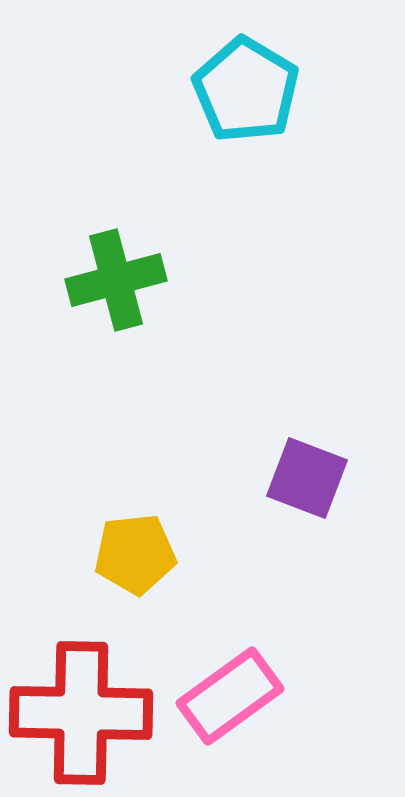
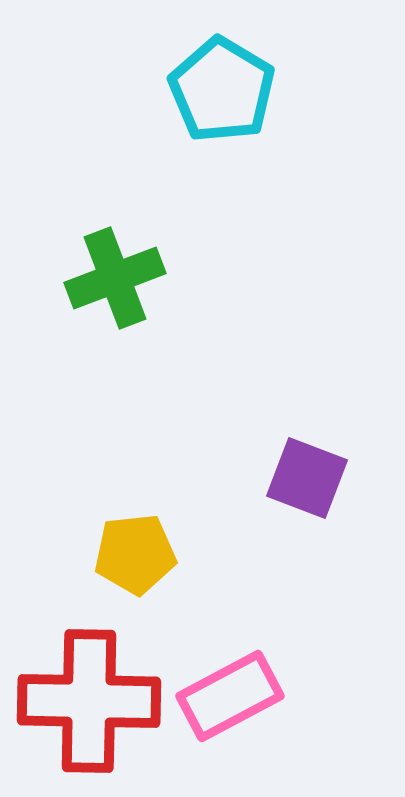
cyan pentagon: moved 24 px left
green cross: moved 1 px left, 2 px up; rotated 6 degrees counterclockwise
pink rectangle: rotated 8 degrees clockwise
red cross: moved 8 px right, 12 px up
